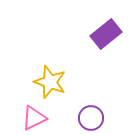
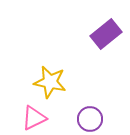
yellow star: rotated 8 degrees counterclockwise
purple circle: moved 1 px left, 1 px down
